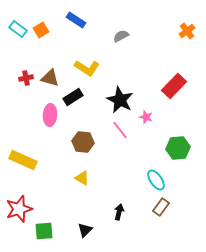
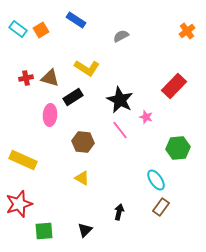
red star: moved 5 px up
